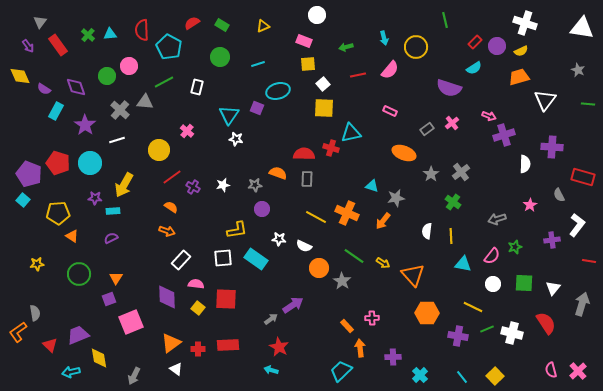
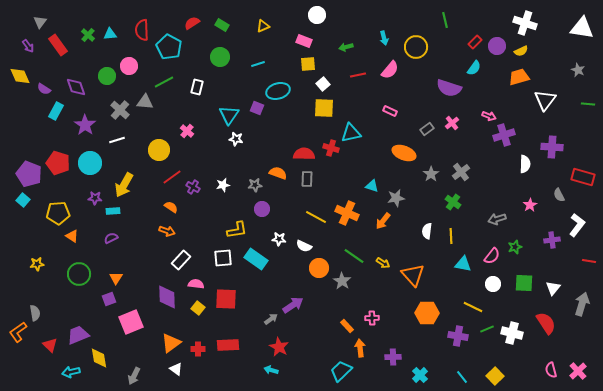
cyan semicircle at (474, 68): rotated 21 degrees counterclockwise
